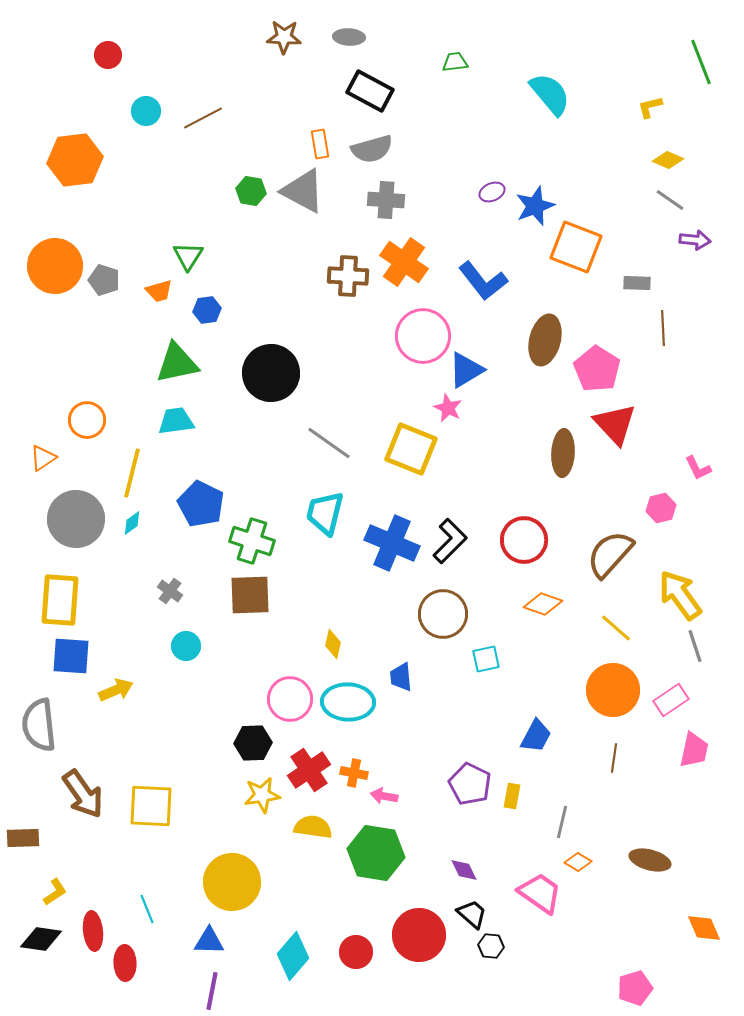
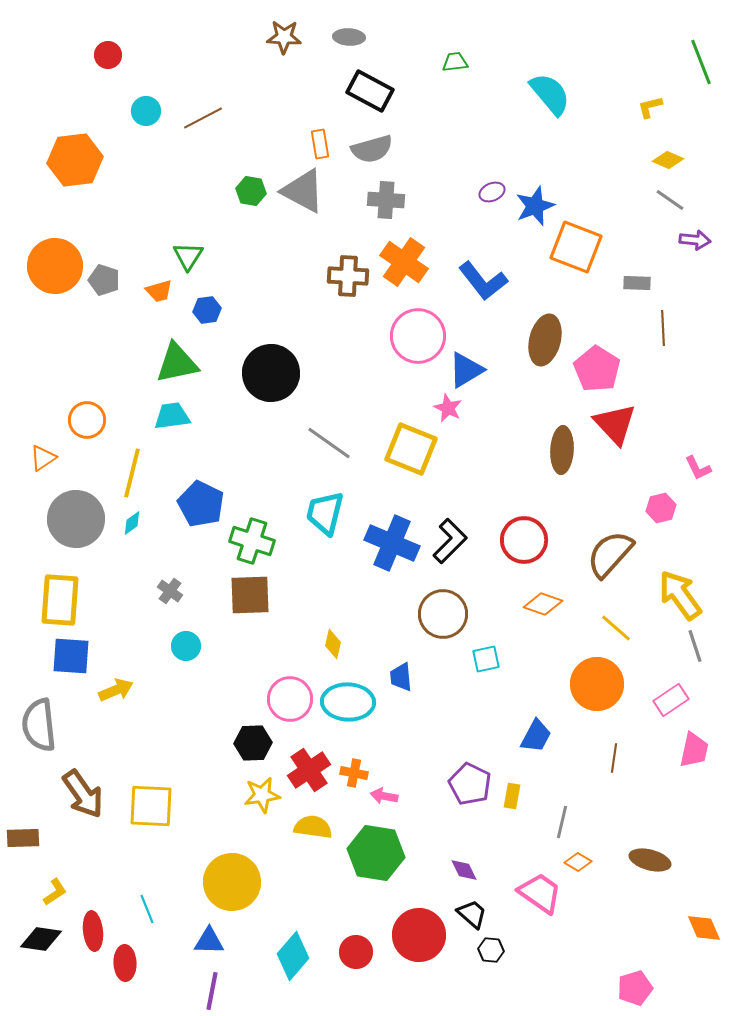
pink circle at (423, 336): moved 5 px left
cyan trapezoid at (176, 421): moved 4 px left, 5 px up
brown ellipse at (563, 453): moved 1 px left, 3 px up
orange circle at (613, 690): moved 16 px left, 6 px up
black hexagon at (491, 946): moved 4 px down
